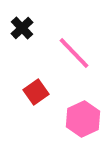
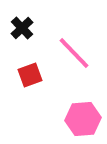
red square: moved 6 px left, 17 px up; rotated 15 degrees clockwise
pink hexagon: rotated 20 degrees clockwise
